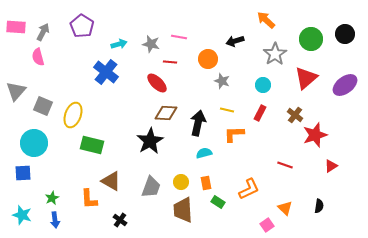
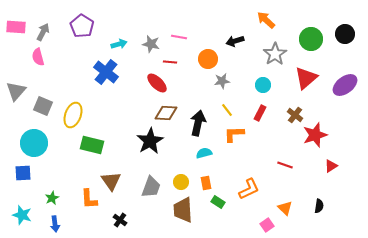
gray star at (222, 81): rotated 28 degrees counterclockwise
yellow line at (227, 110): rotated 40 degrees clockwise
brown triangle at (111, 181): rotated 25 degrees clockwise
blue arrow at (55, 220): moved 4 px down
